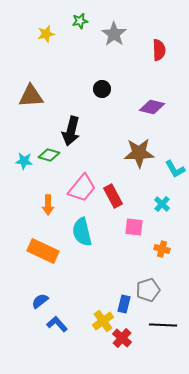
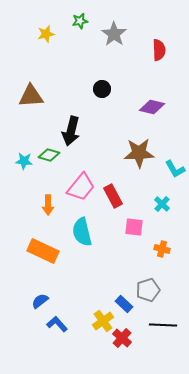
pink trapezoid: moved 1 px left, 1 px up
blue rectangle: rotated 60 degrees counterclockwise
